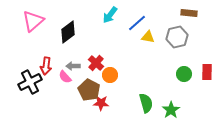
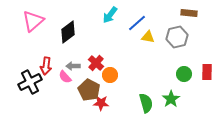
green star: moved 11 px up
